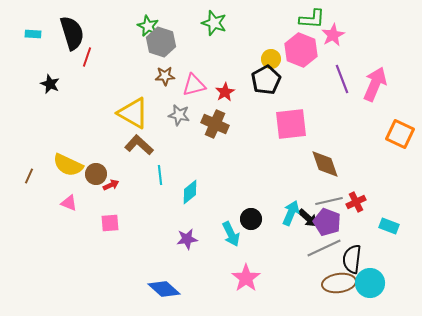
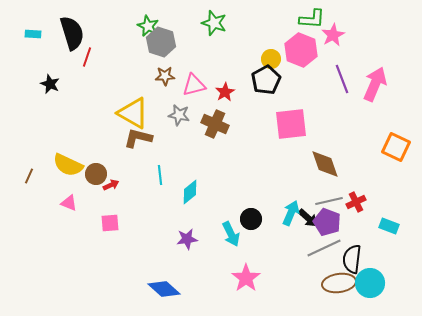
orange square at (400, 134): moved 4 px left, 13 px down
brown L-shape at (139, 145): moved 1 px left, 7 px up; rotated 28 degrees counterclockwise
